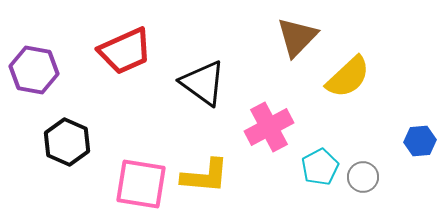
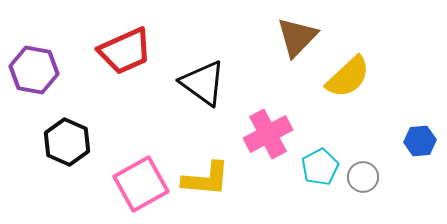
pink cross: moved 1 px left, 7 px down
yellow L-shape: moved 1 px right, 3 px down
pink square: rotated 38 degrees counterclockwise
